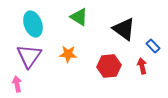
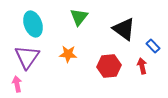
green triangle: rotated 36 degrees clockwise
purple triangle: moved 2 px left, 1 px down
